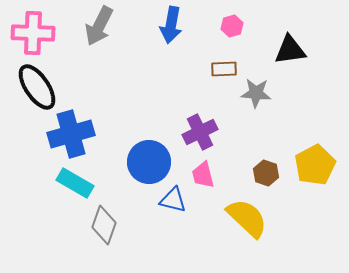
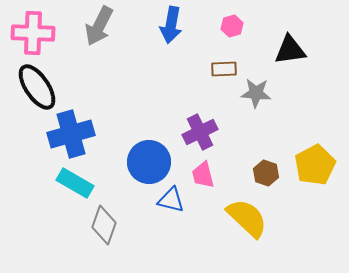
blue triangle: moved 2 px left
